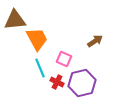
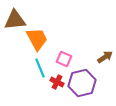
brown arrow: moved 10 px right, 16 px down
